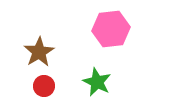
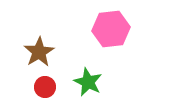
green star: moved 9 px left
red circle: moved 1 px right, 1 px down
